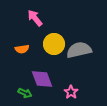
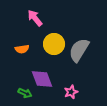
gray semicircle: rotated 45 degrees counterclockwise
pink star: rotated 16 degrees clockwise
